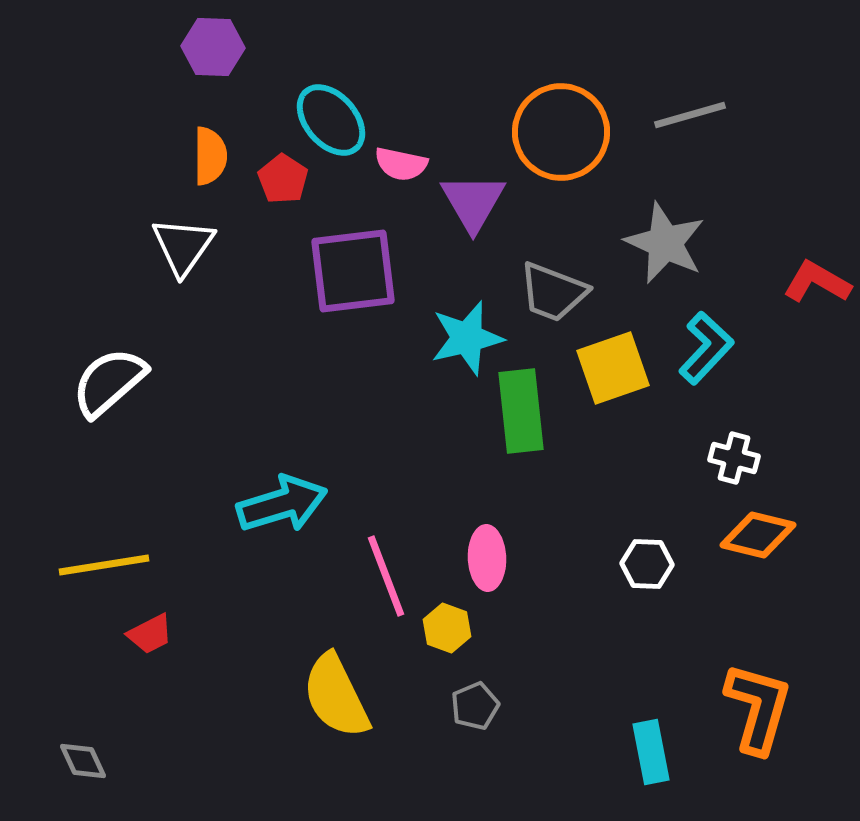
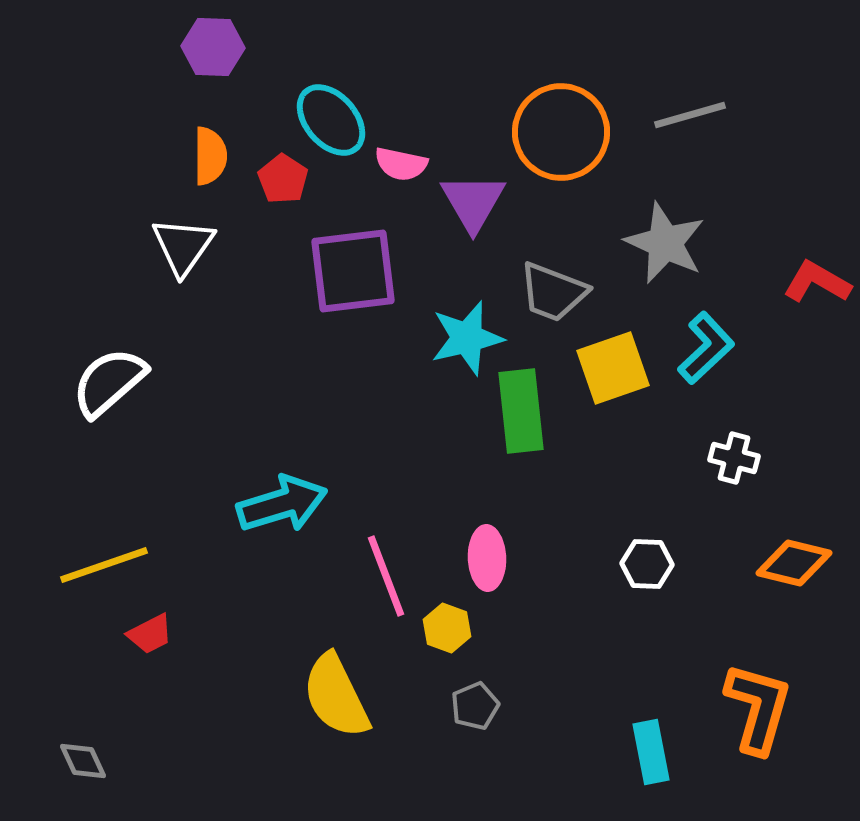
cyan L-shape: rotated 4 degrees clockwise
orange diamond: moved 36 px right, 28 px down
yellow line: rotated 10 degrees counterclockwise
